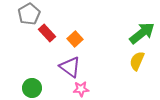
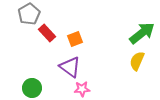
orange square: rotated 21 degrees clockwise
pink star: moved 1 px right
